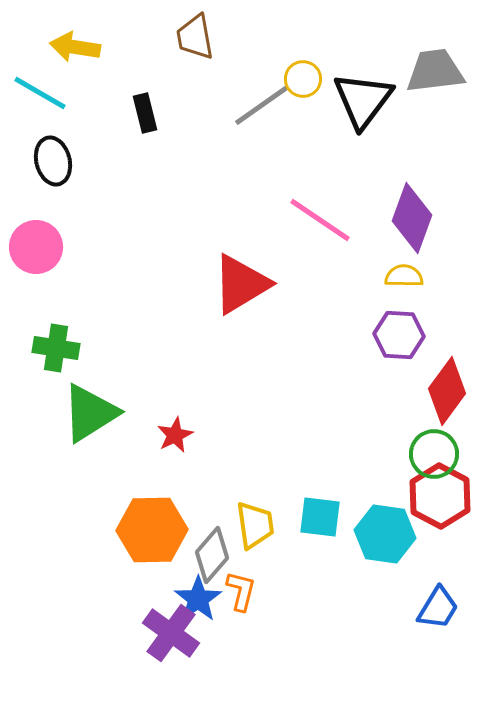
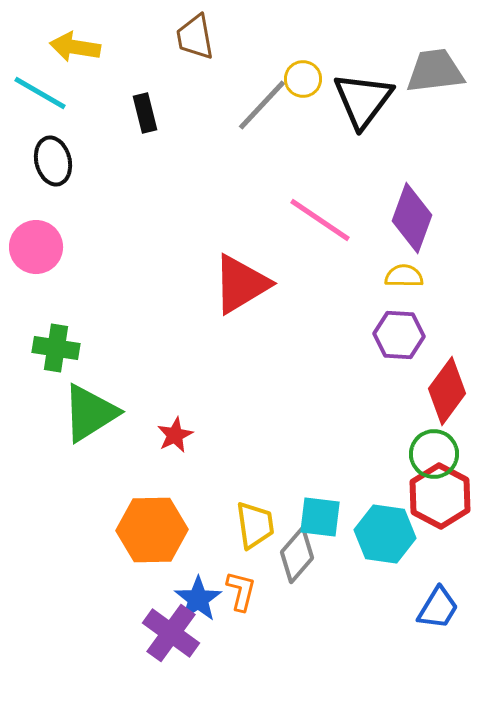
gray line: rotated 12 degrees counterclockwise
gray diamond: moved 85 px right
